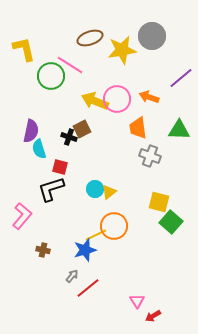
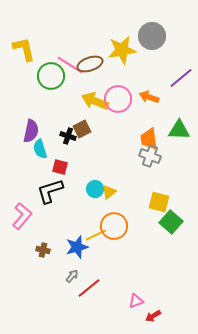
brown ellipse: moved 26 px down
pink circle: moved 1 px right
orange trapezoid: moved 11 px right, 11 px down
black cross: moved 1 px left, 1 px up
cyan semicircle: moved 1 px right
black L-shape: moved 1 px left, 2 px down
blue star: moved 8 px left, 3 px up
red line: moved 1 px right
pink triangle: moved 1 px left; rotated 42 degrees clockwise
